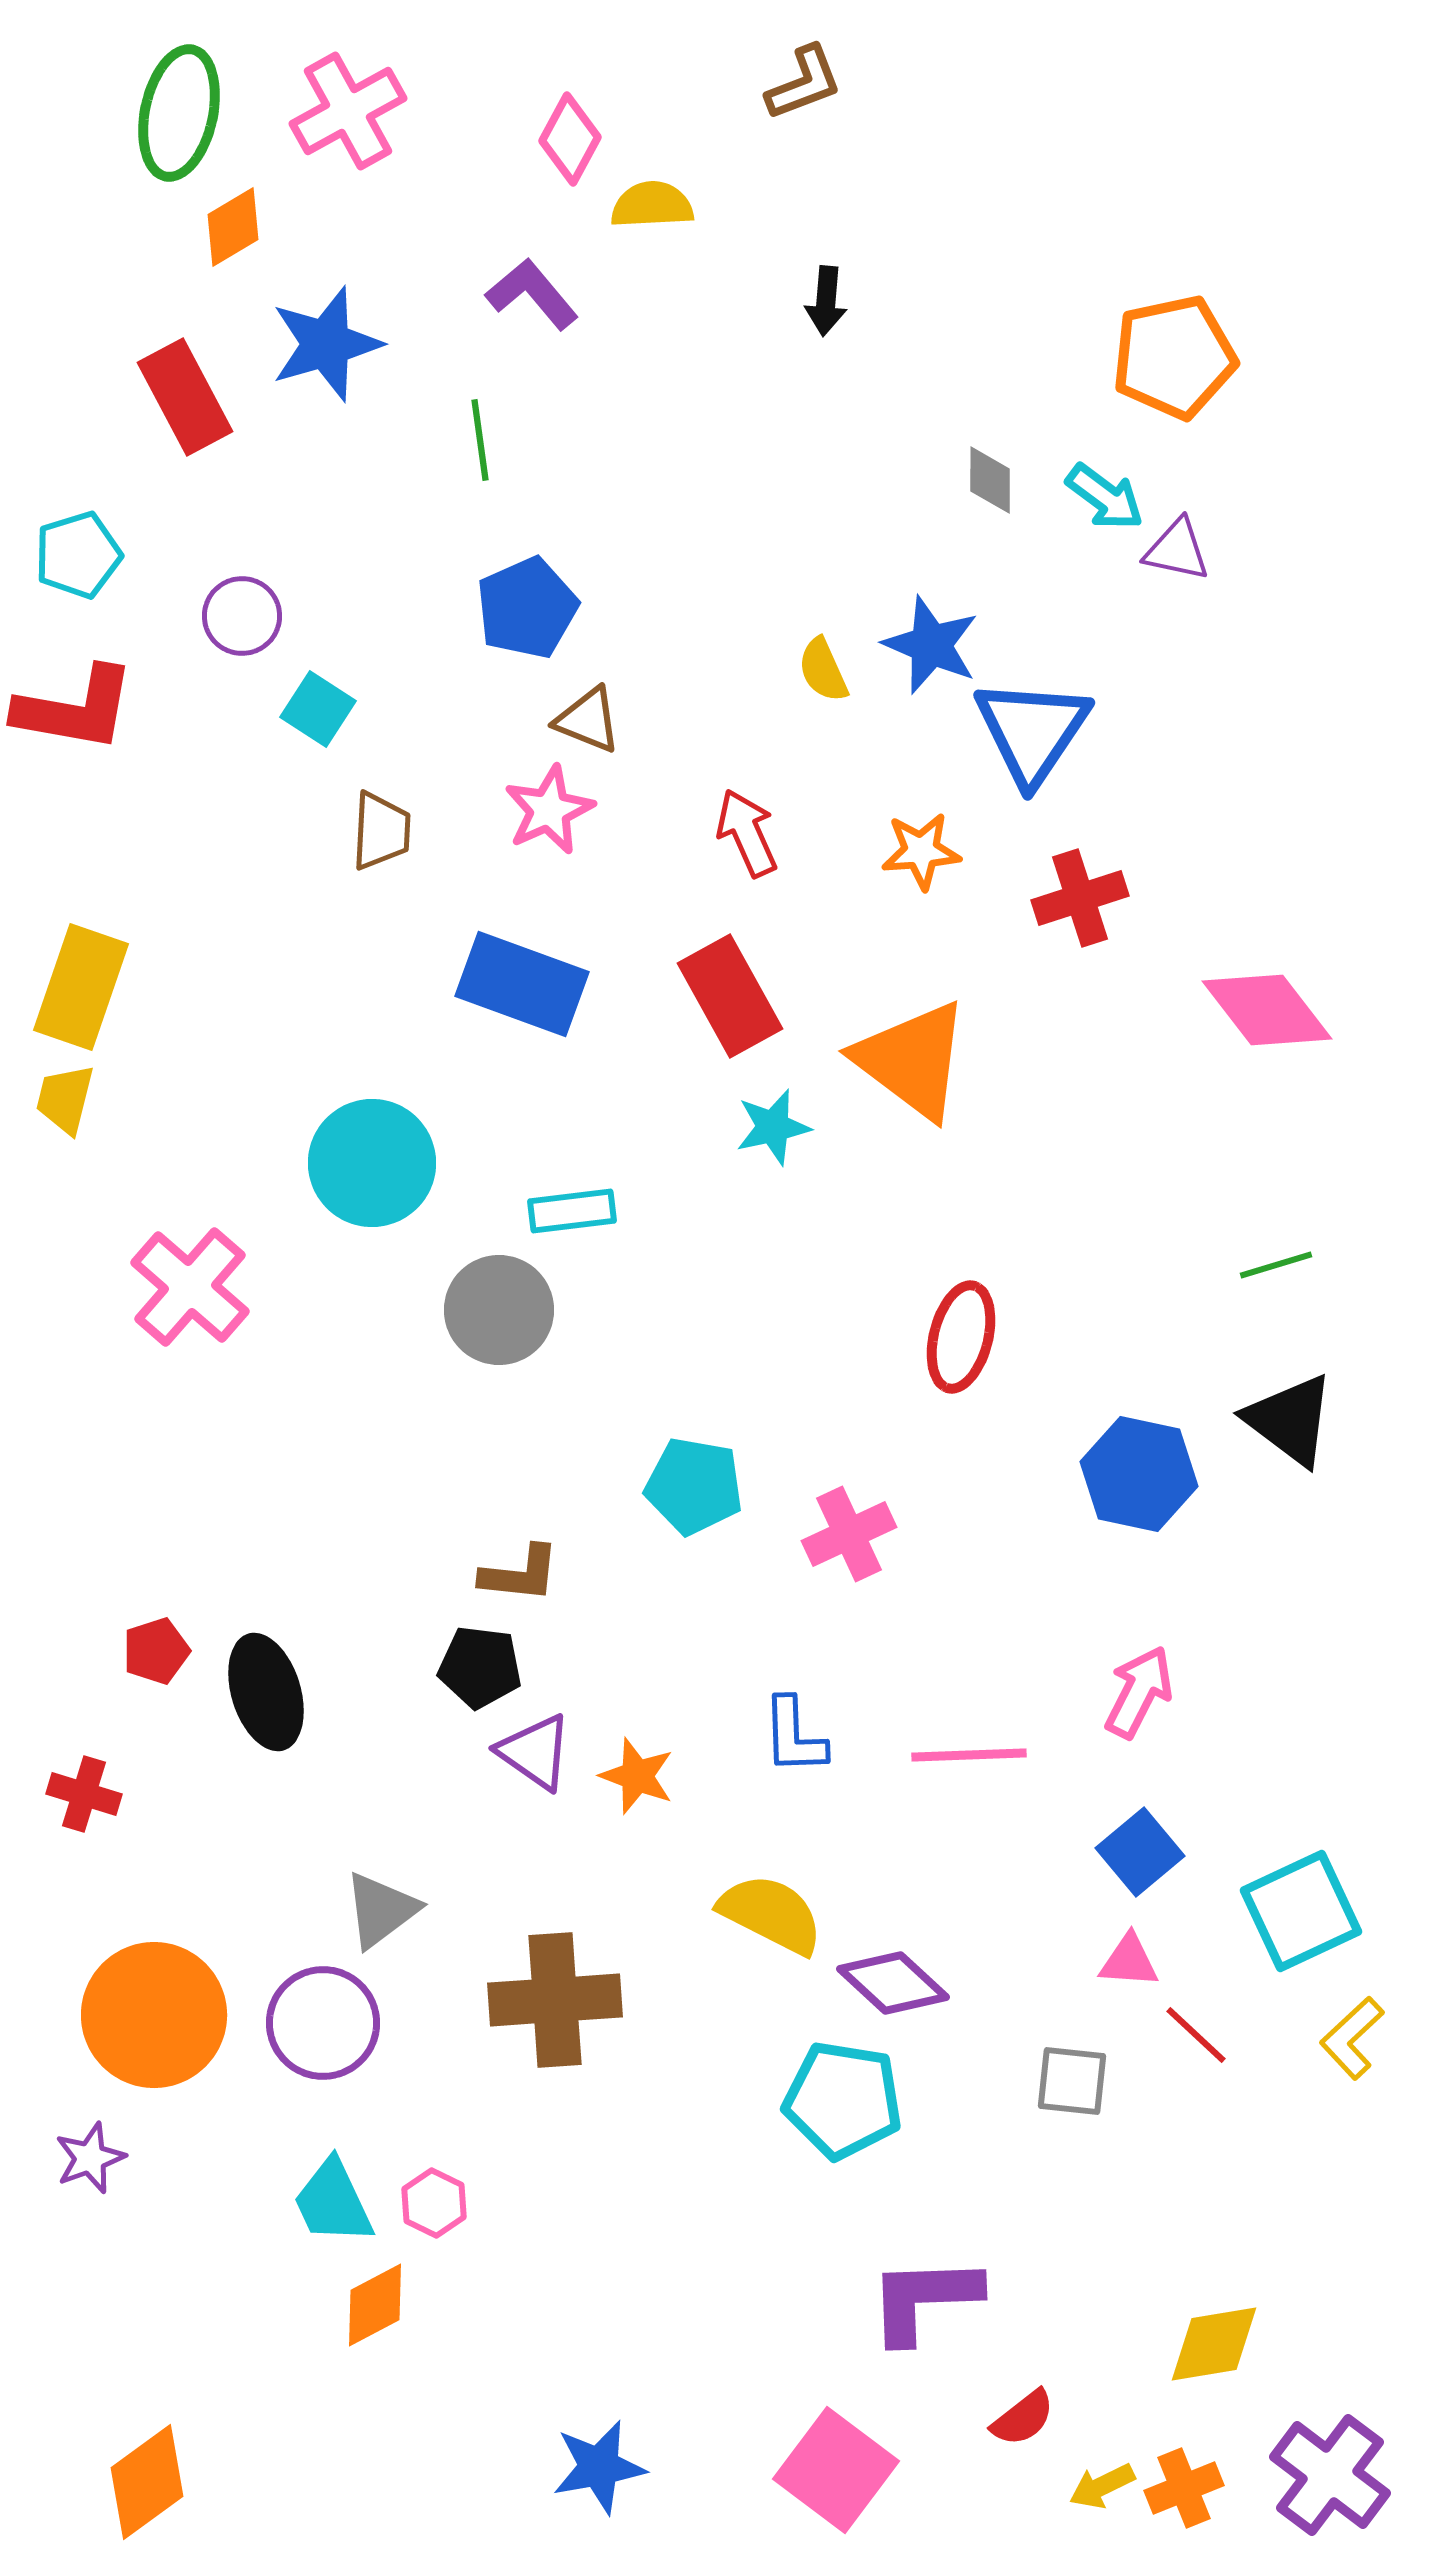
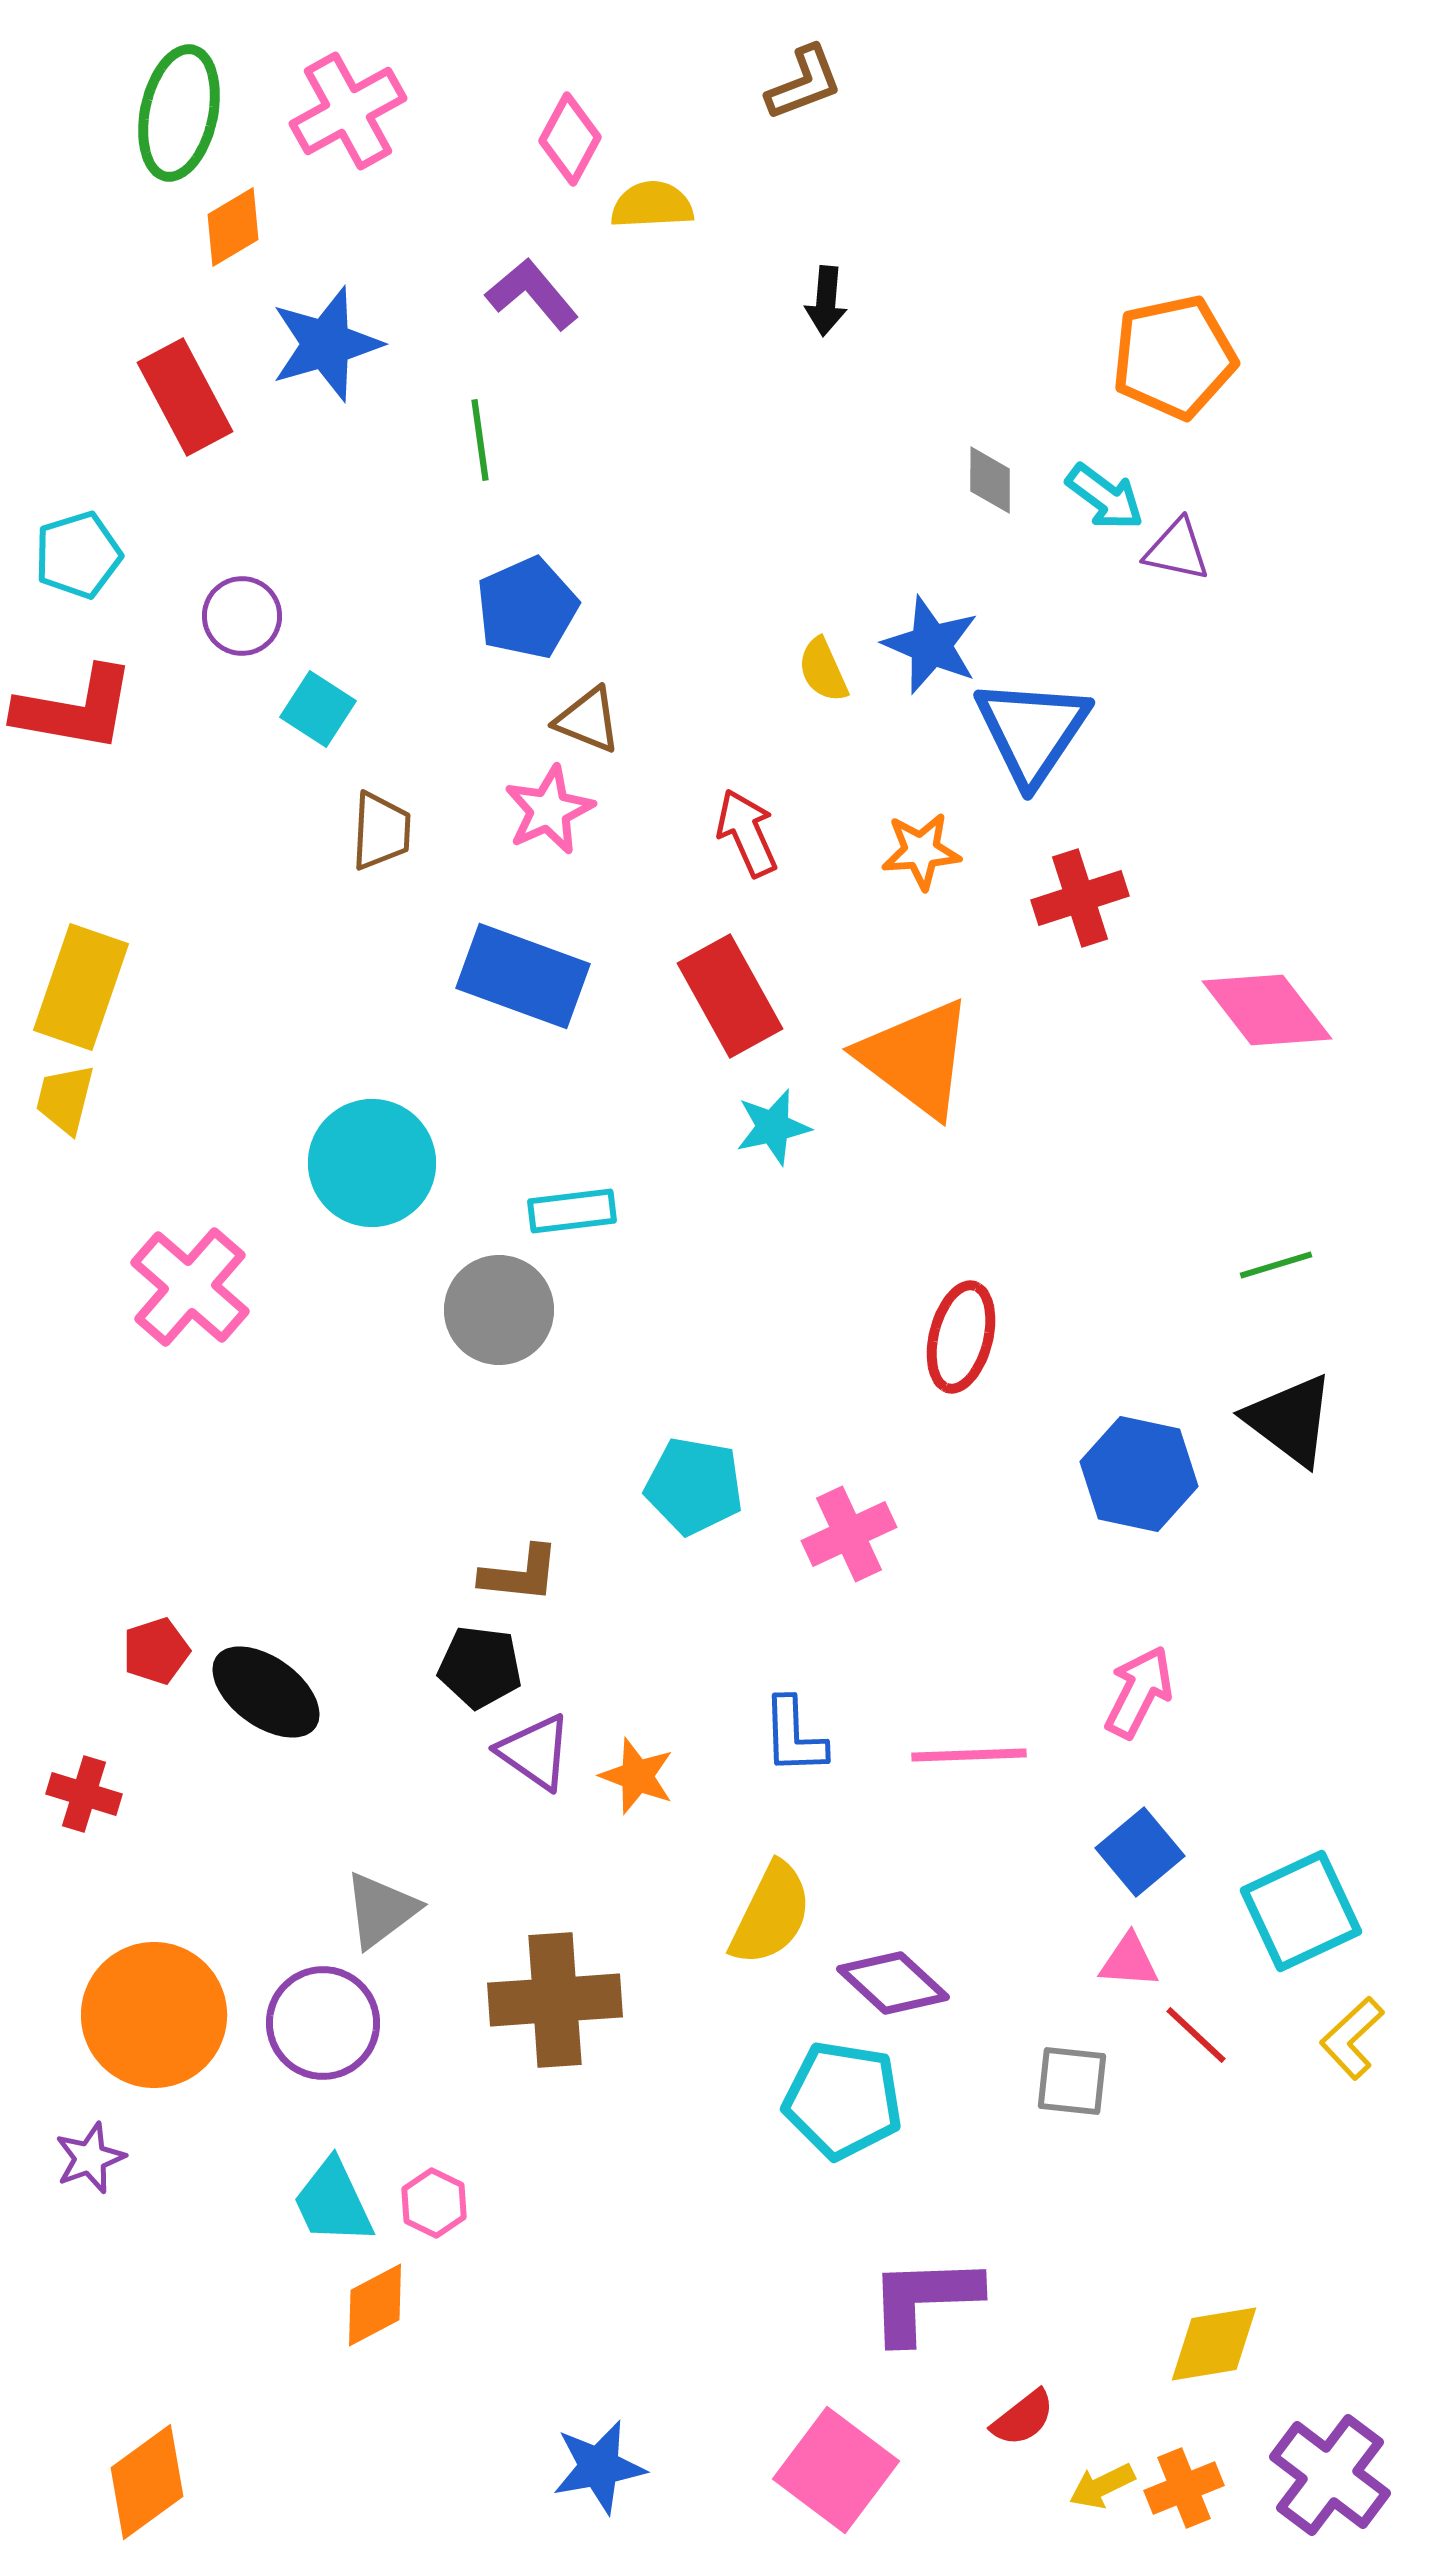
blue rectangle at (522, 984): moved 1 px right, 8 px up
orange triangle at (912, 1060): moved 4 px right, 2 px up
black ellipse at (266, 1692): rotated 37 degrees counterclockwise
yellow semicircle at (771, 1914): rotated 89 degrees clockwise
